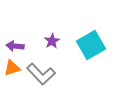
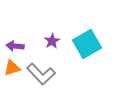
cyan square: moved 4 px left, 1 px up
